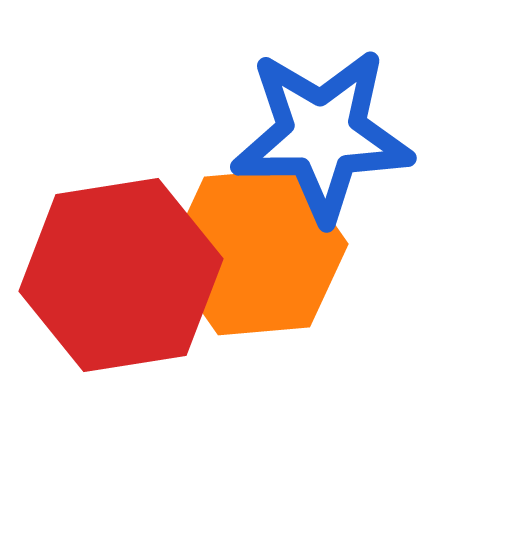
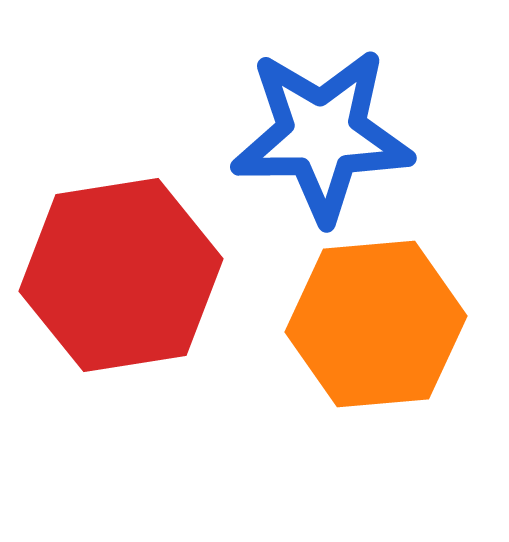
orange hexagon: moved 119 px right, 72 px down
